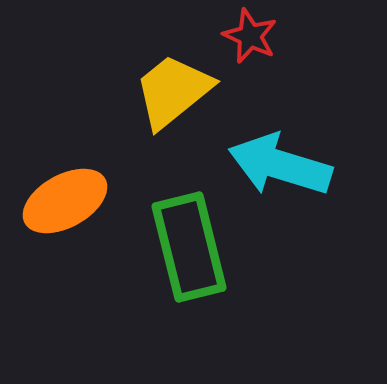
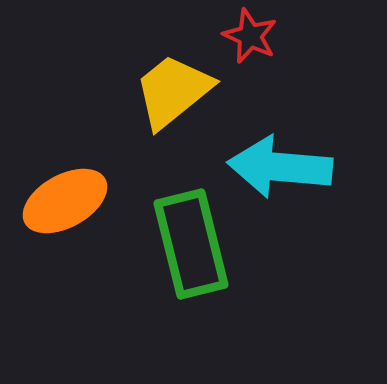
cyan arrow: moved 2 px down; rotated 12 degrees counterclockwise
green rectangle: moved 2 px right, 3 px up
